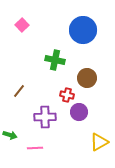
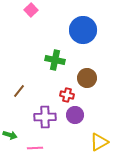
pink square: moved 9 px right, 15 px up
purple circle: moved 4 px left, 3 px down
